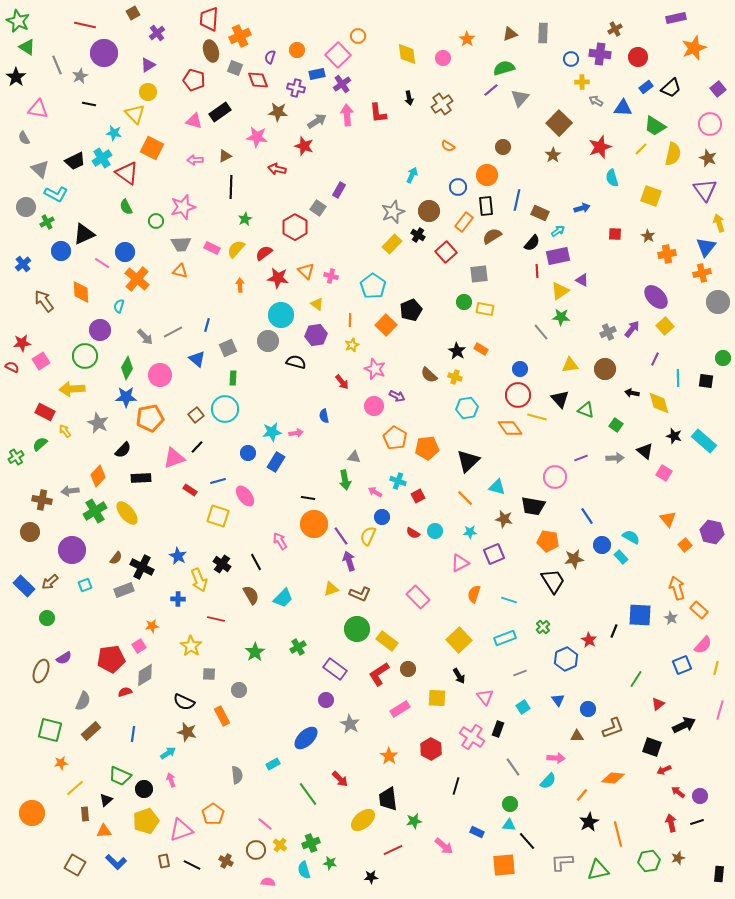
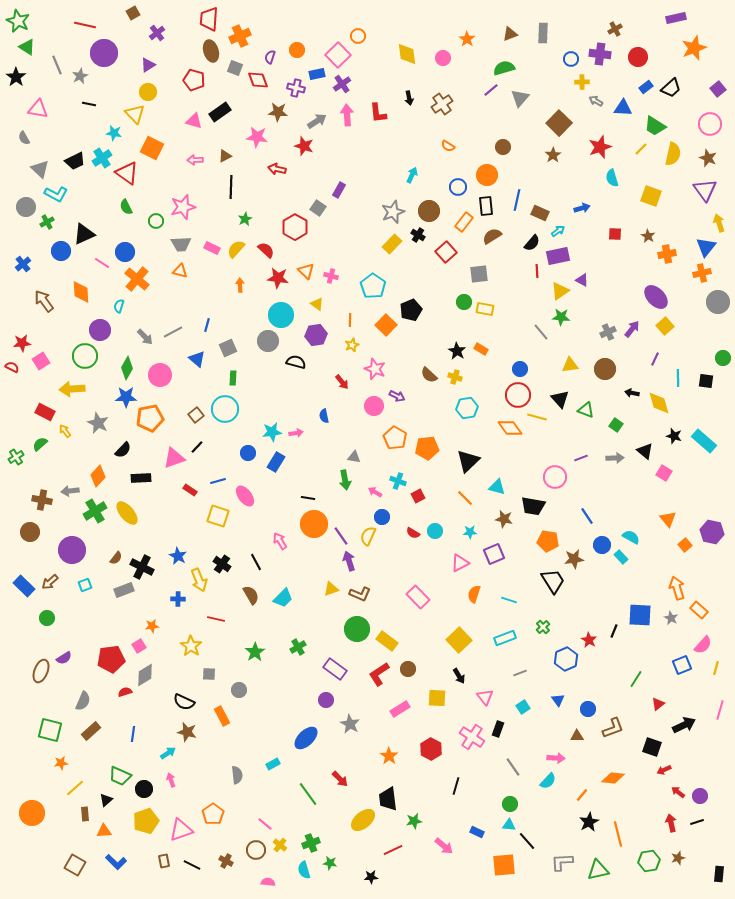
red semicircle at (264, 253): moved 2 px right, 3 px up; rotated 78 degrees clockwise
